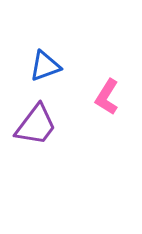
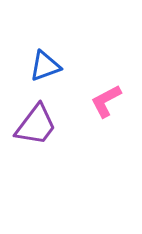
pink L-shape: moved 1 px left, 4 px down; rotated 30 degrees clockwise
